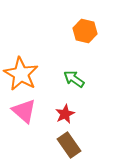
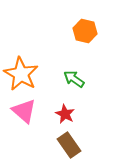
red star: rotated 18 degrees counterclockwise
